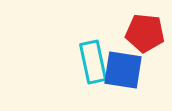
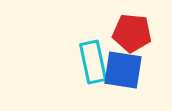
red pentagon: moved 13 px left
